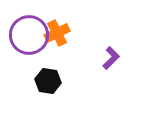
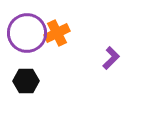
purple circle: moved 2 px left, 2 px up
black hexagon: moved 22 px left; rotated 10 degrees counterclockwise
